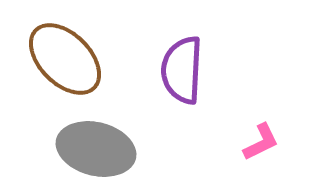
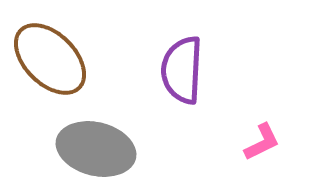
brown ellipse: moved 15 px left
pink L-shape: moved 1 px right
